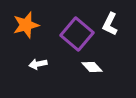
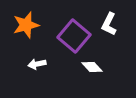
white L-shape: moved 1 px left
purple square: moved 3 px left, 2 px down
white arrow: moved 1 px left
